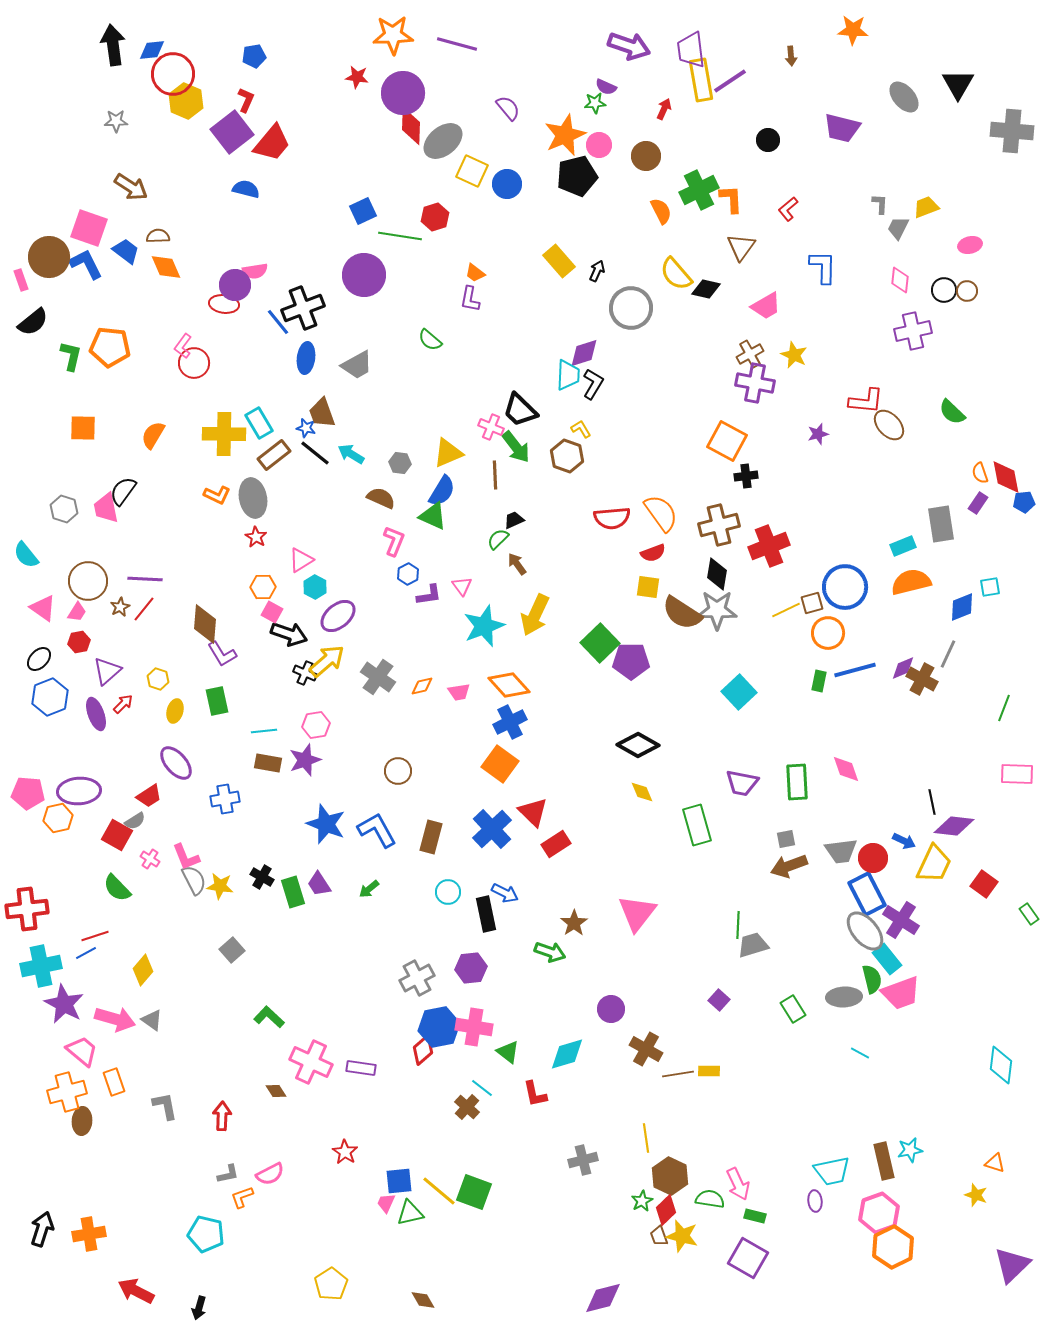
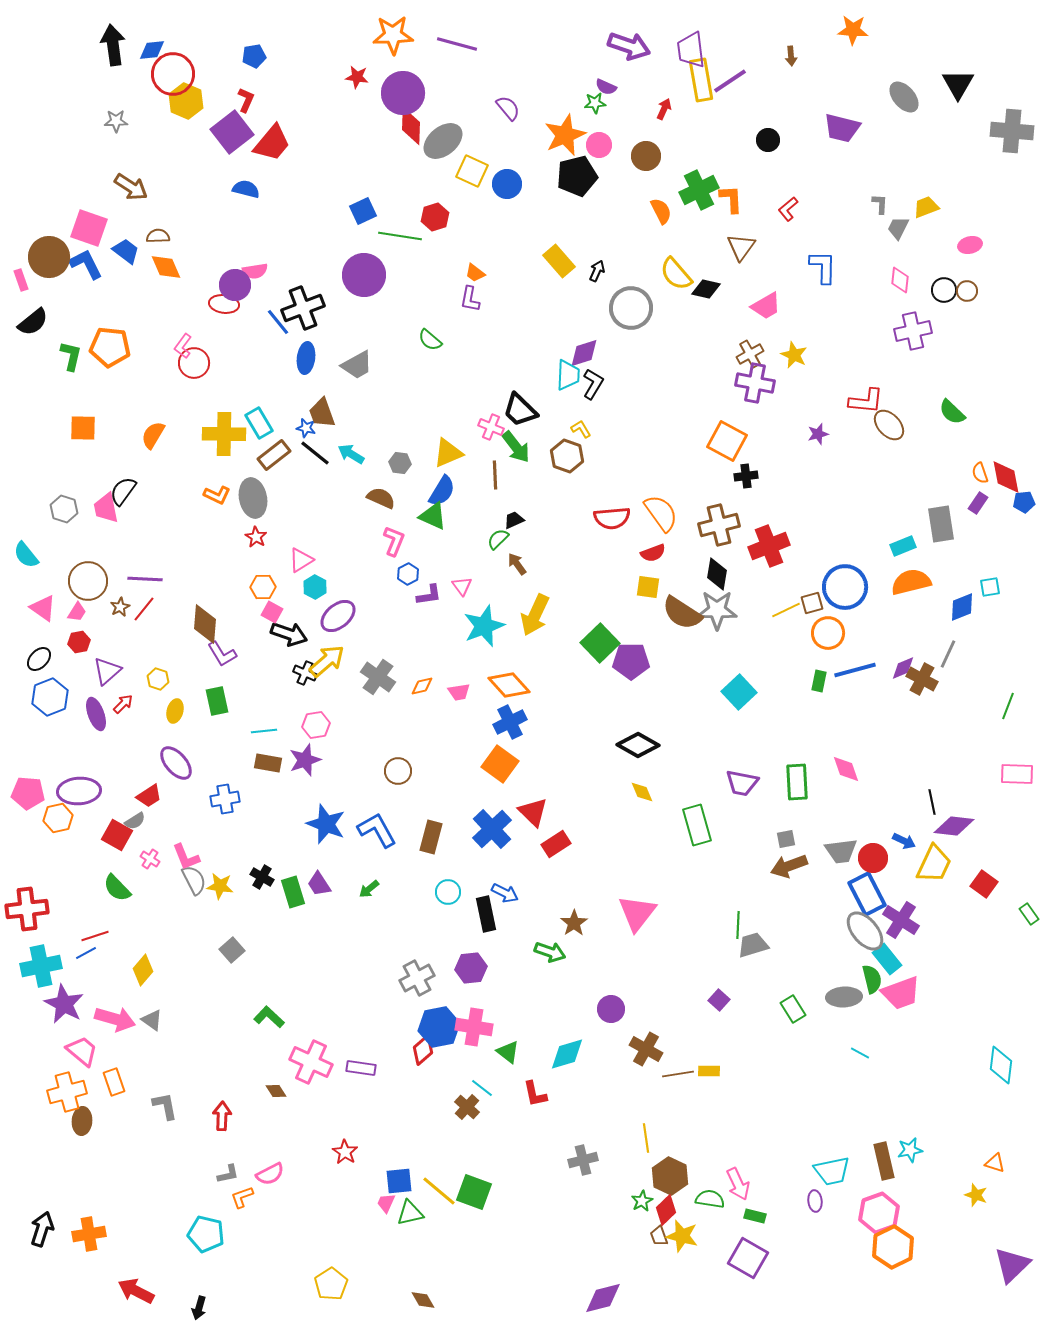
green line at (1004, 708): moved 4 px right, 2 px up
